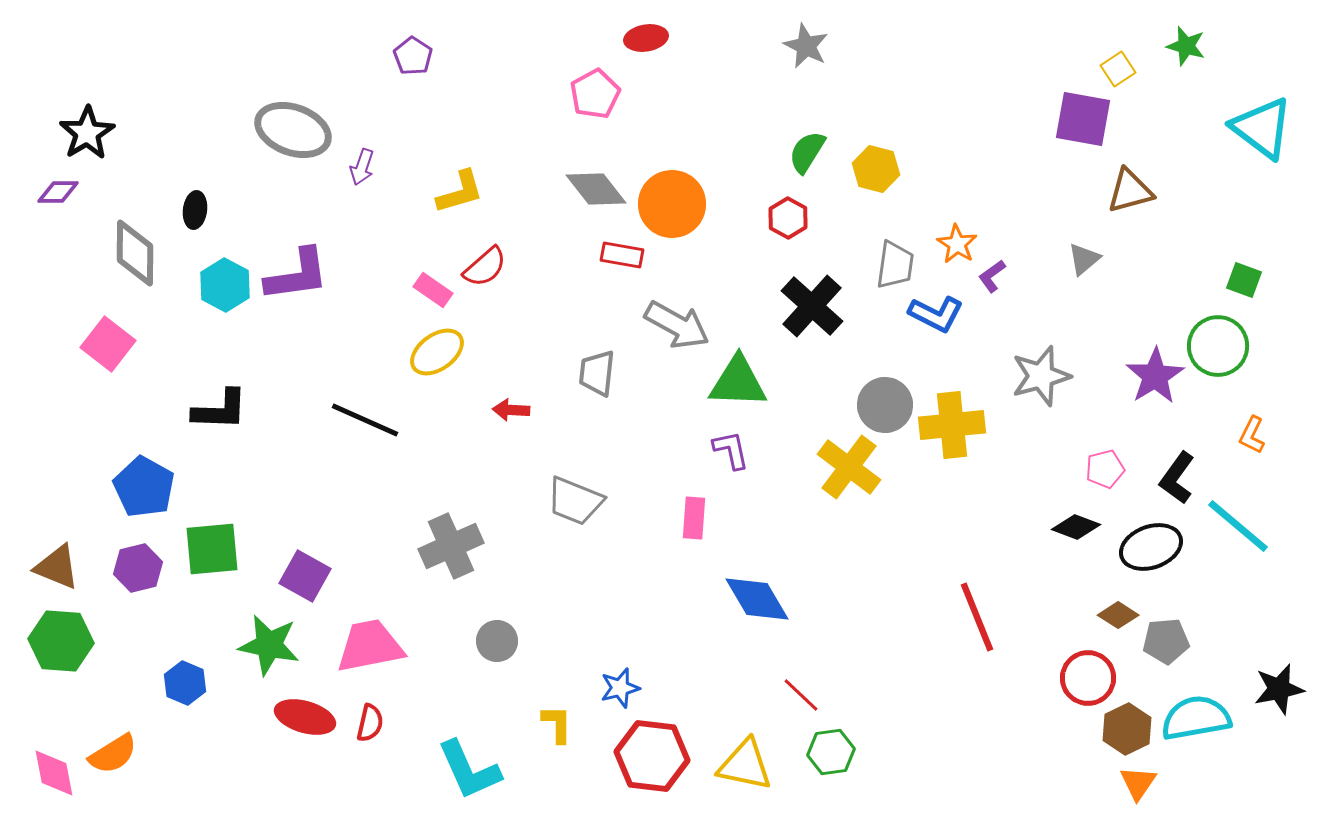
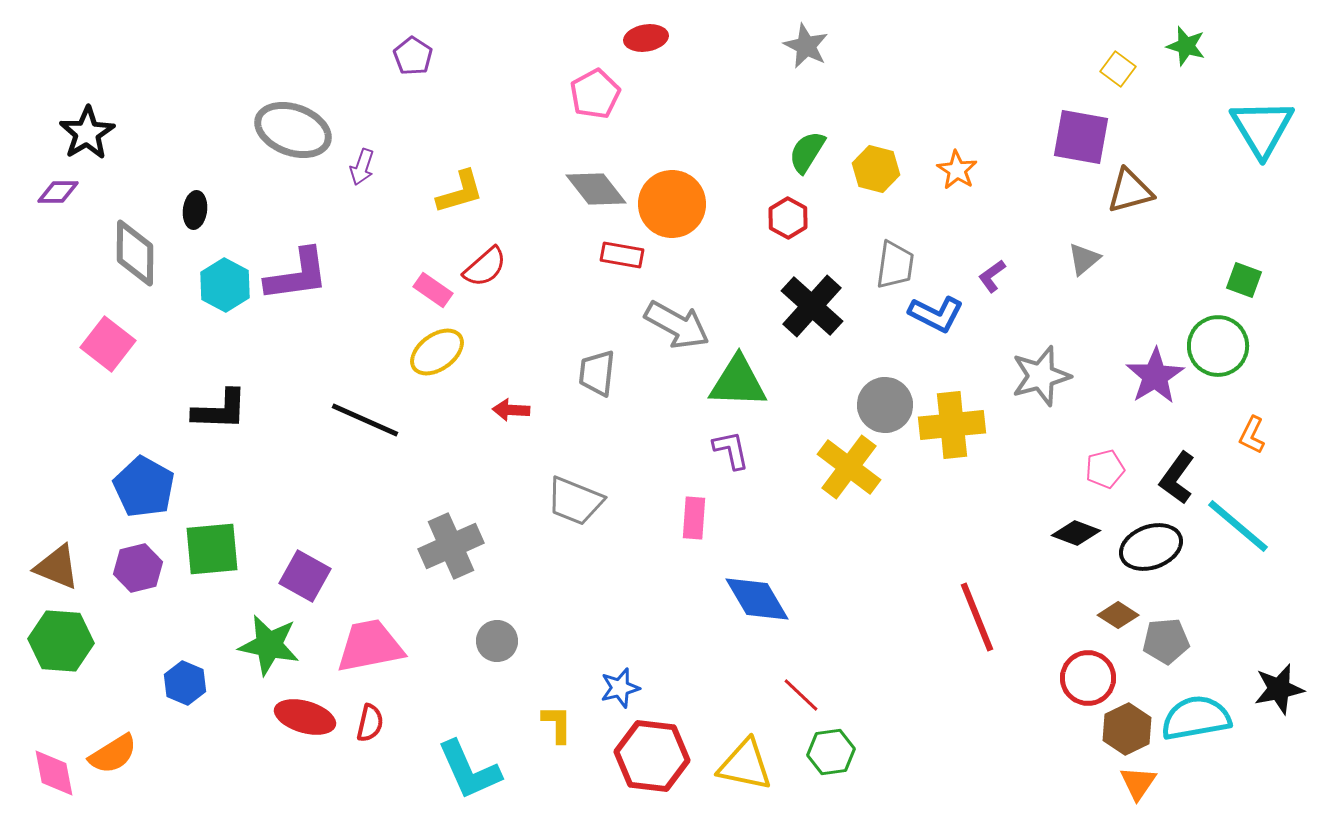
yellow square at (1118, 69): rotated 20 degrees counterclockwise
purple square at (1083, 119): moved 2 px left, 18 px down
cyan triangle at (1262, 128): rotated 22 degrees clockwise
orange star at (957, 244): moved 74 px up
black diamond at (1076, 527): moved 6 px down
